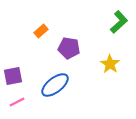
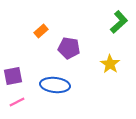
blue ellipse: rotated 44 degrees clockwise
